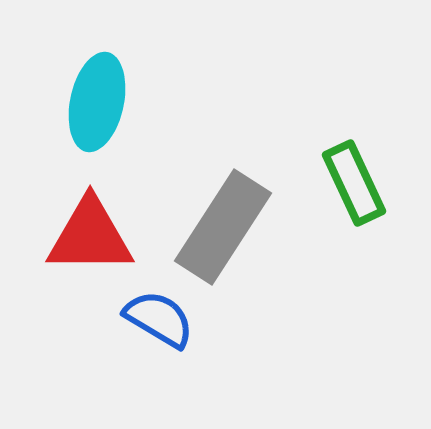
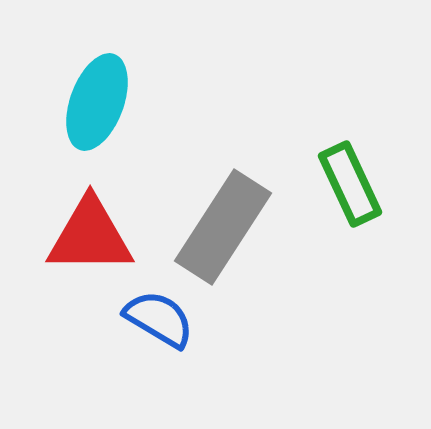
cyan ellipse: rotated 8 degrees clockwise
green rectangle: moved 4 px left, 1 px down
